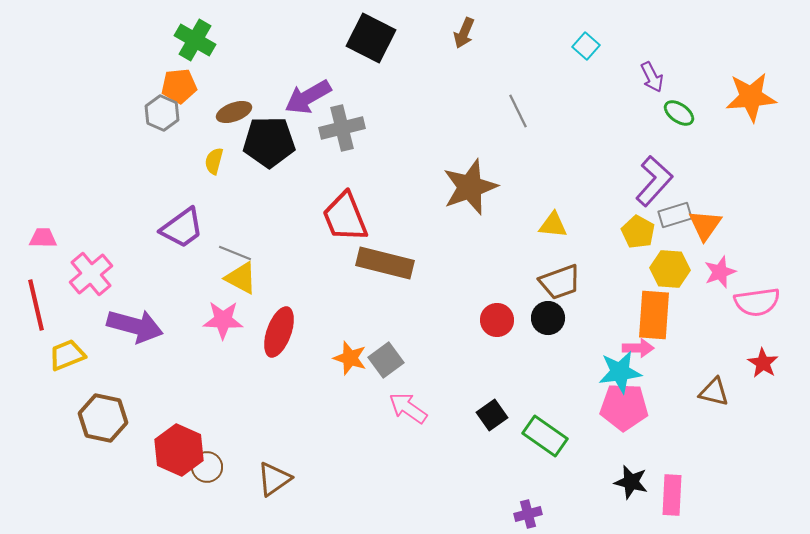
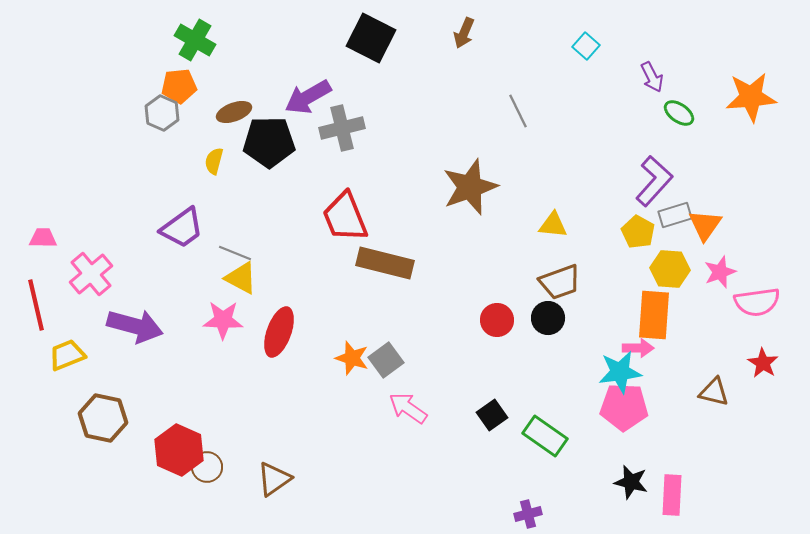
orange star at (350, 358): moved 2 px right
